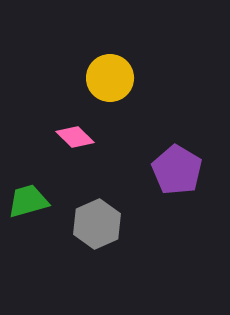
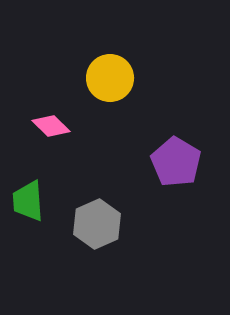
pink diamond: moved 24 px left, 11 px up
purple pentagon: moved 1 px left, 8 px up
green trapezoid: rotated 78 degrees counterclockwise
